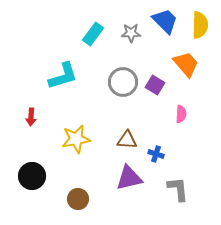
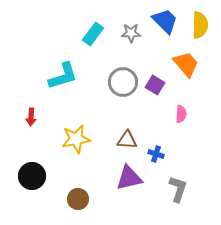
gray L-shape: rotated 24 degrees clockwise
